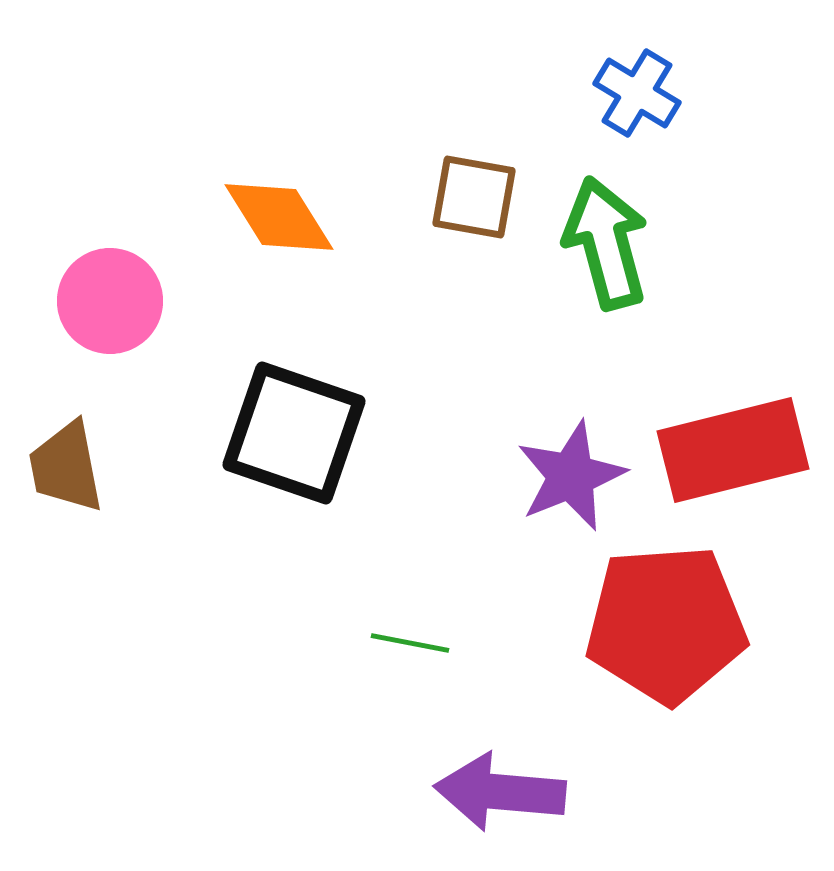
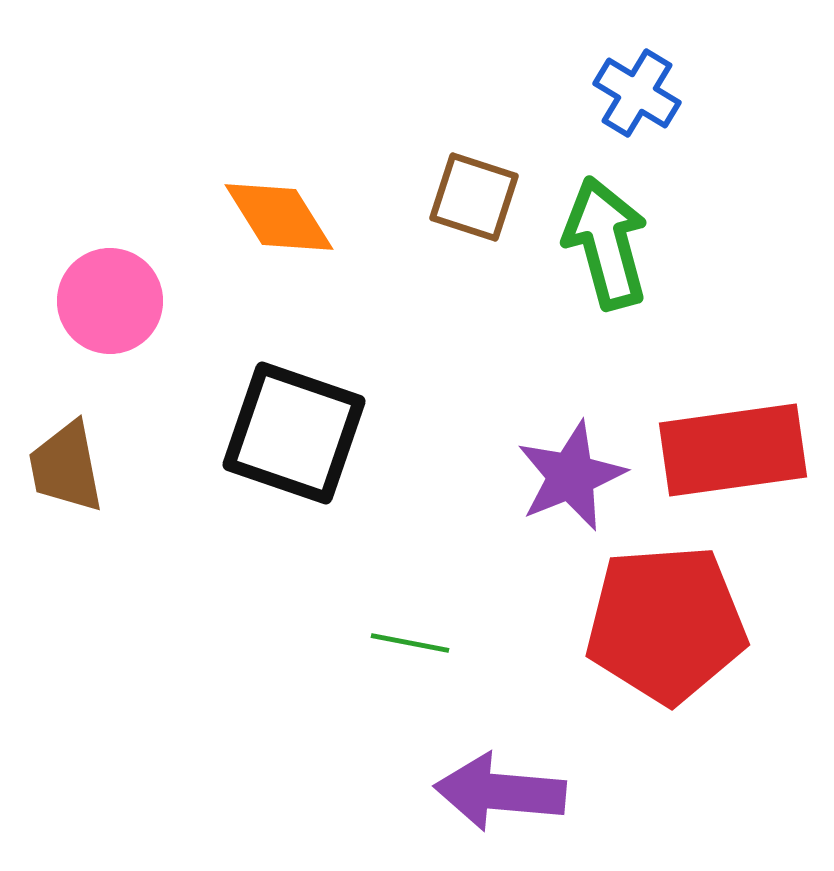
brown square: rotated 8 degrees clockwise
red rectangle: rotated 6 degrees clockwise
